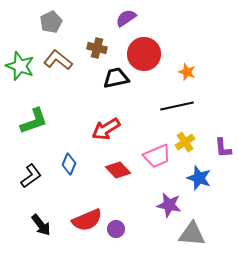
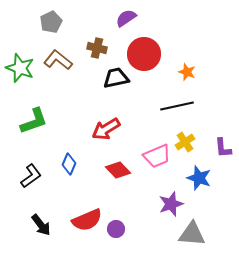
green star: moved 2 px down
purple star: moved 2 px right, 1 px up; rotated 30 degrees counterclockwise
